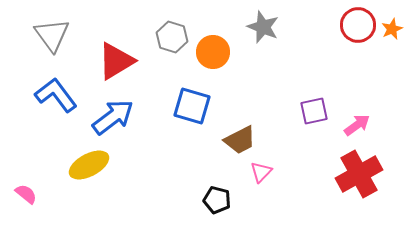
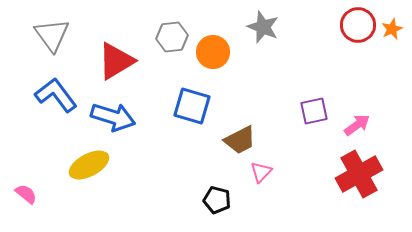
gray hexagon: rotated 24 degrees counterclockwise
blue arrow: rotated 54 degrees clockwise
